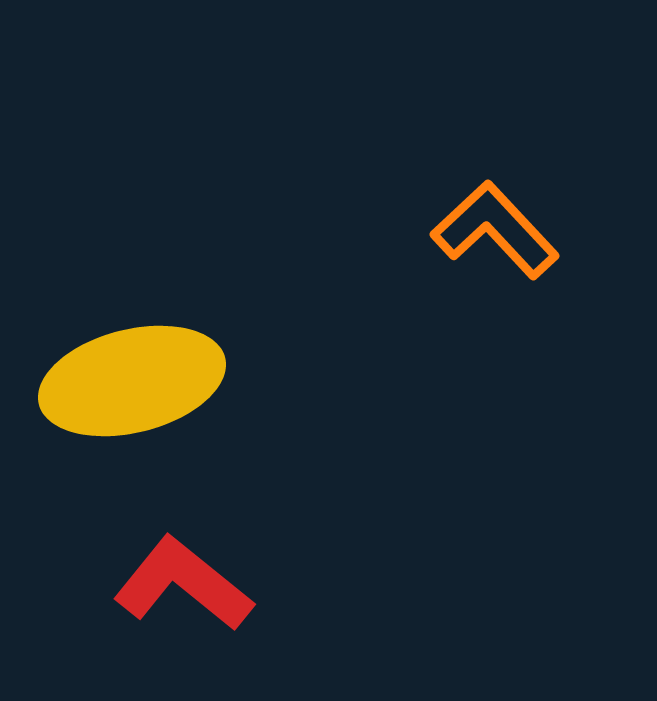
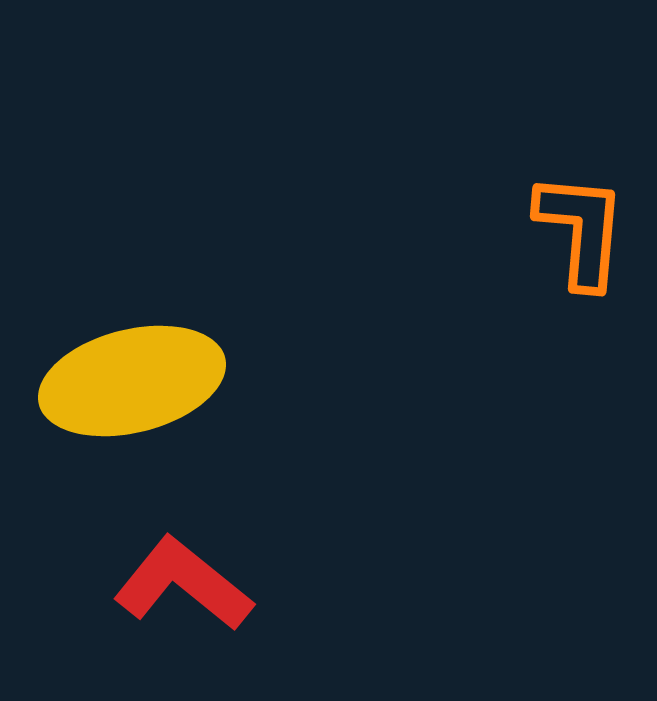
orange L-shape: moved 86 px right; rotated 48 degrees clockwise
